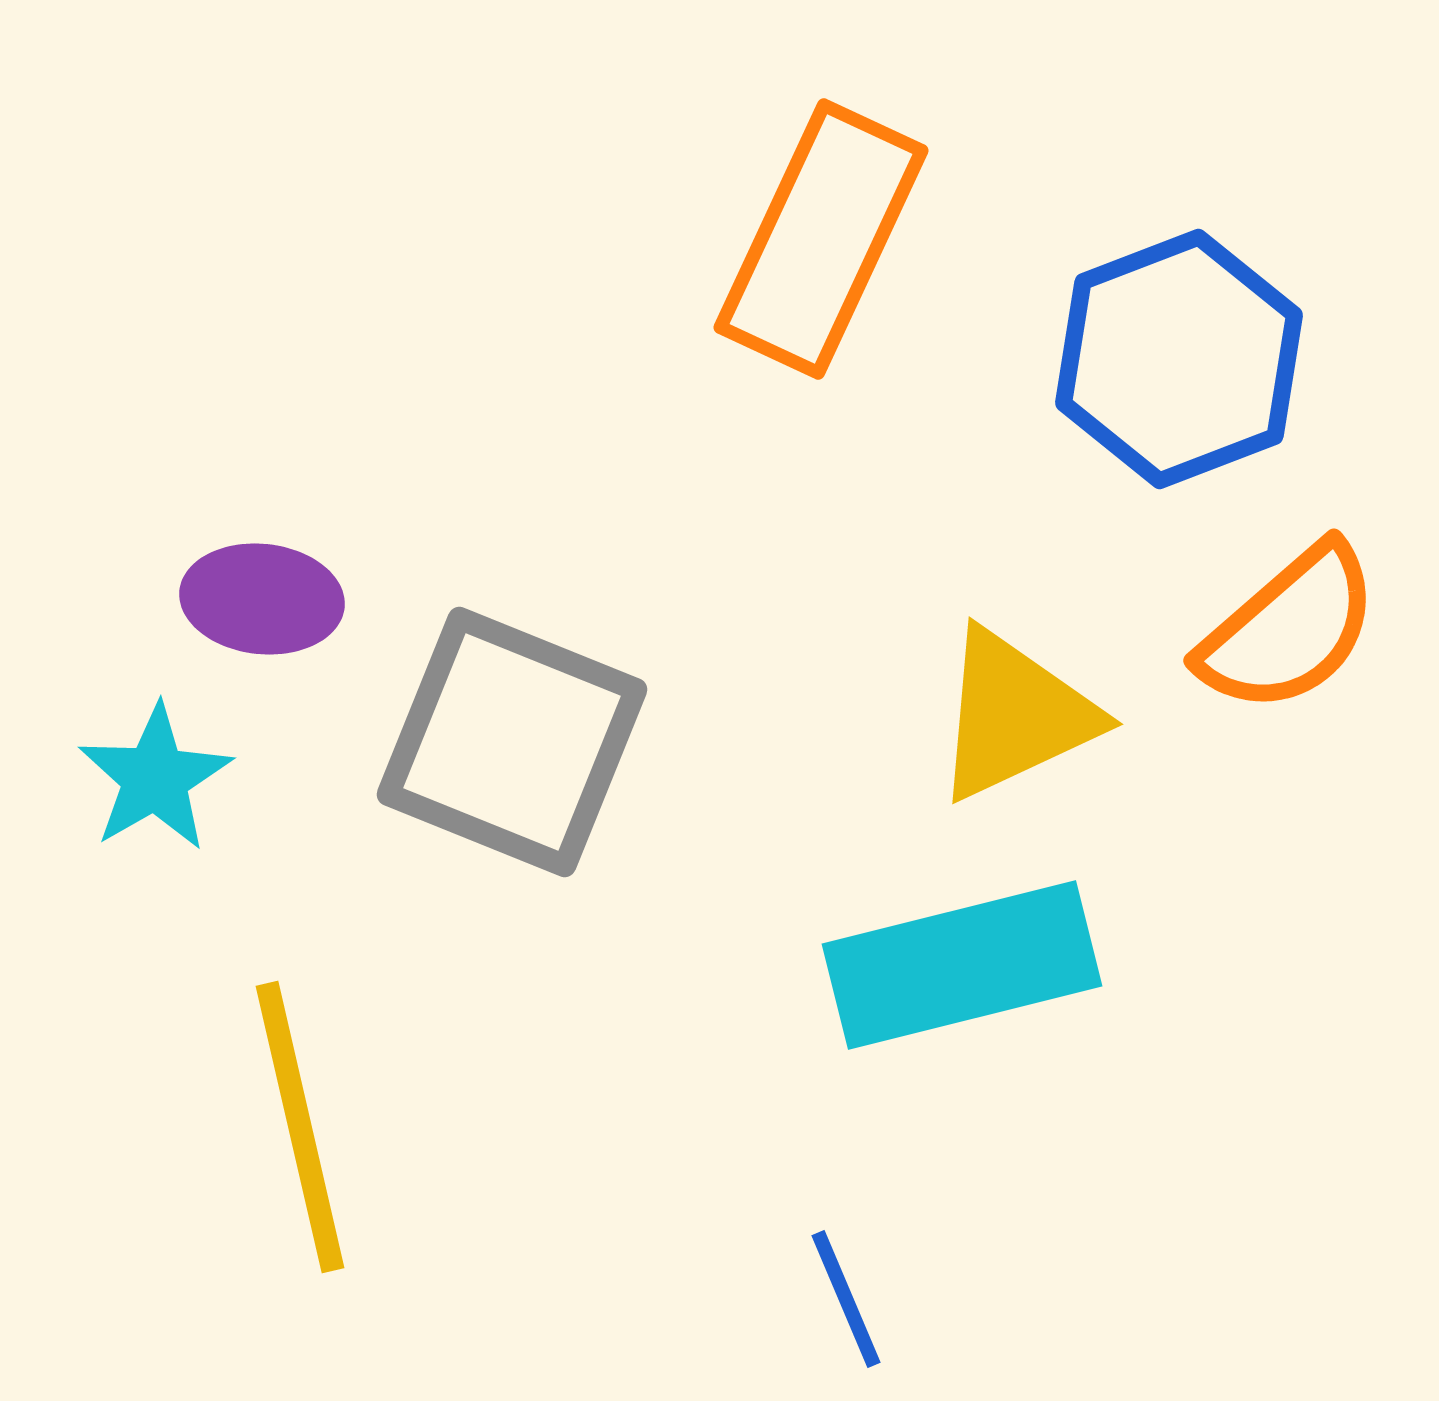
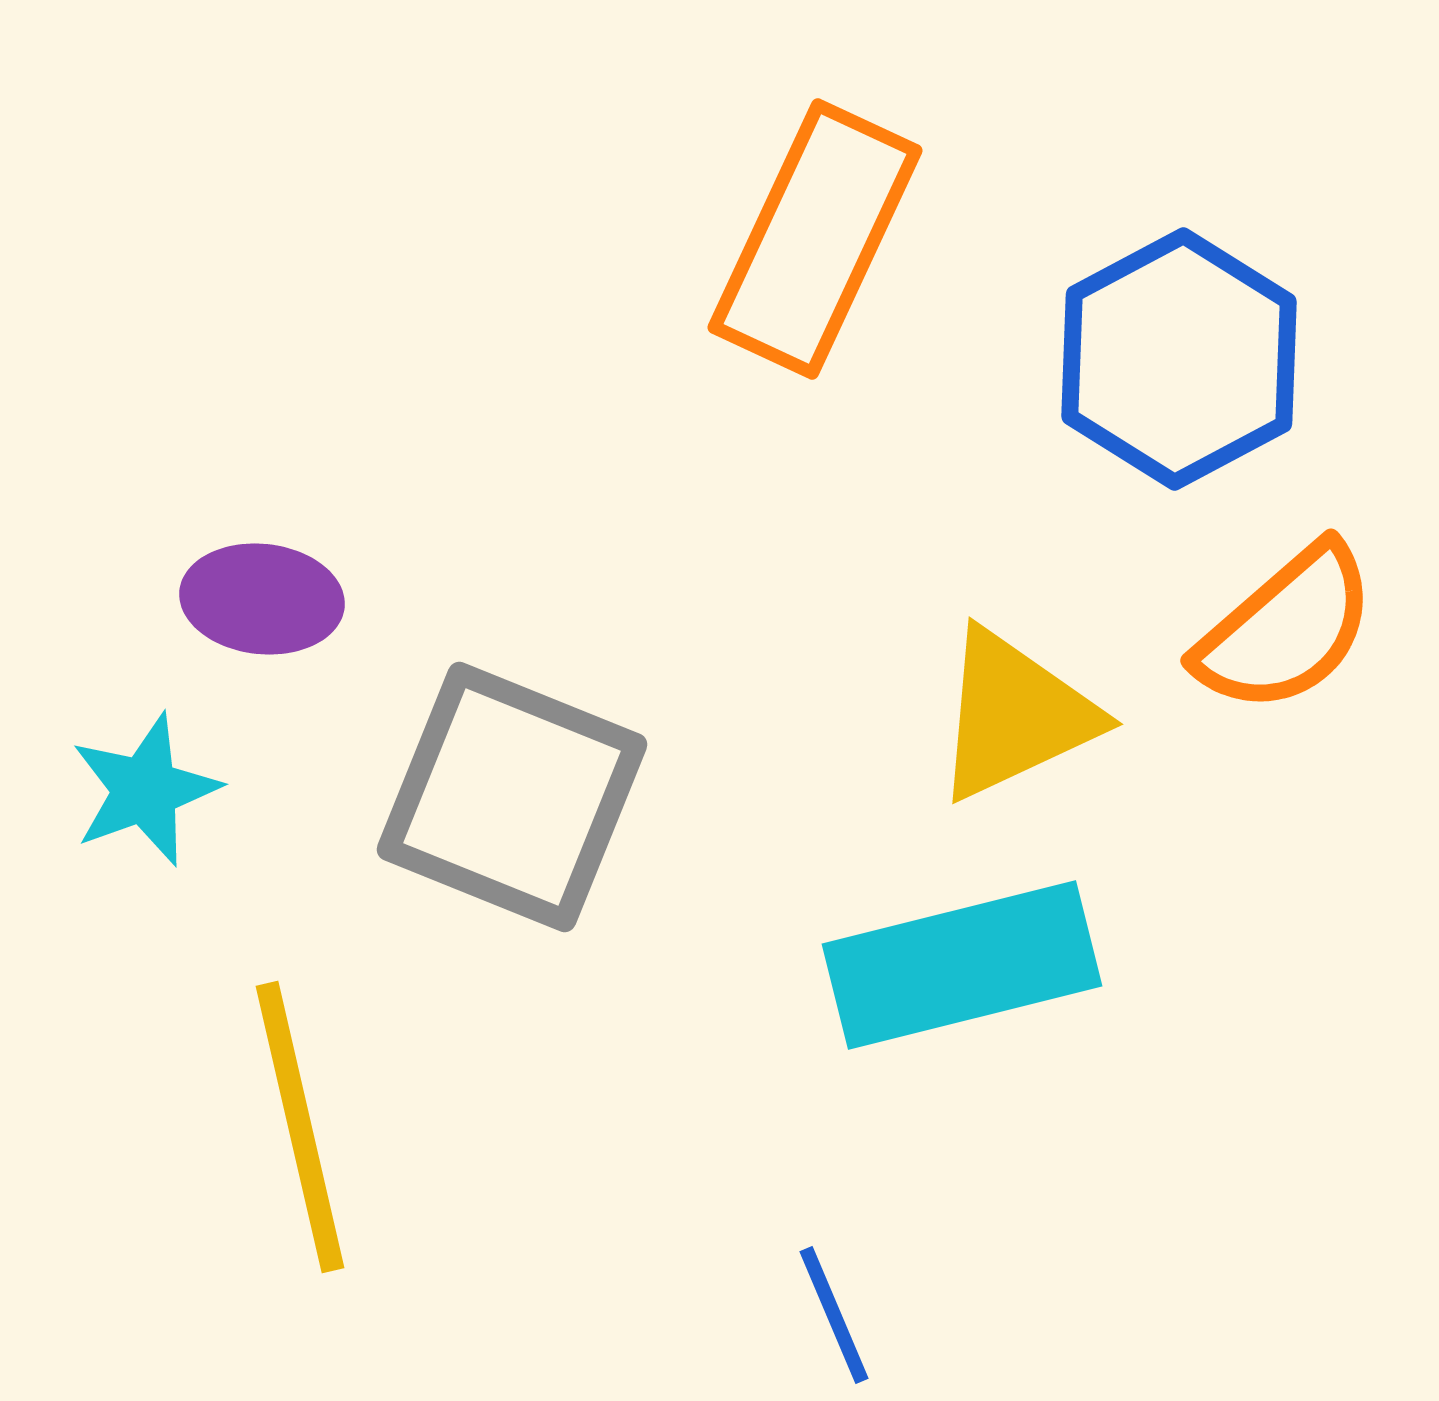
orange rectangle: moved 6 px left
blue hexagon: rotated 7 degrees counterclockwise
orange semicircle: moved 3 px left
gray square: moved 55 px down
cyan star: moved 10 px left, 12 px down; rotated 10 degrees clockwise
blue line: moved 12 px left, 16 px down
